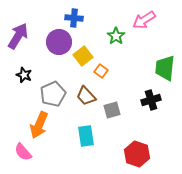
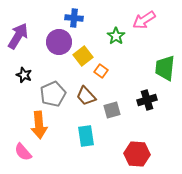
black cross: moved 4 px left
orange arrow: rotated 28 degrees counterclockwise
red hexagon: rotated 15 degrees counterclockwise
